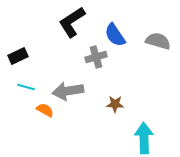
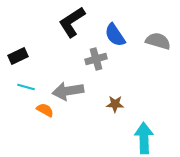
gray cross: moved 2 px down
